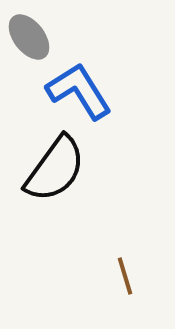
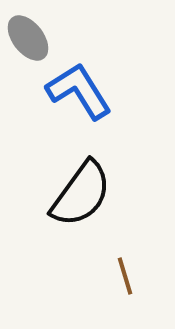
gray ellipse: moved 1 px left, 1 px down
black semicircle: moved 26 px right, 25 px down
